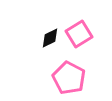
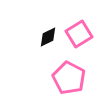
black diamond: moved 2 px left, 1 px up
